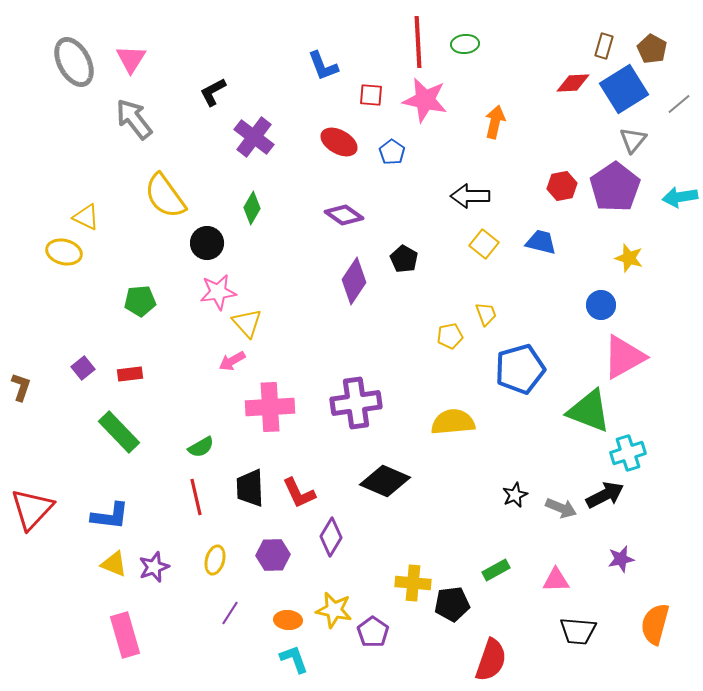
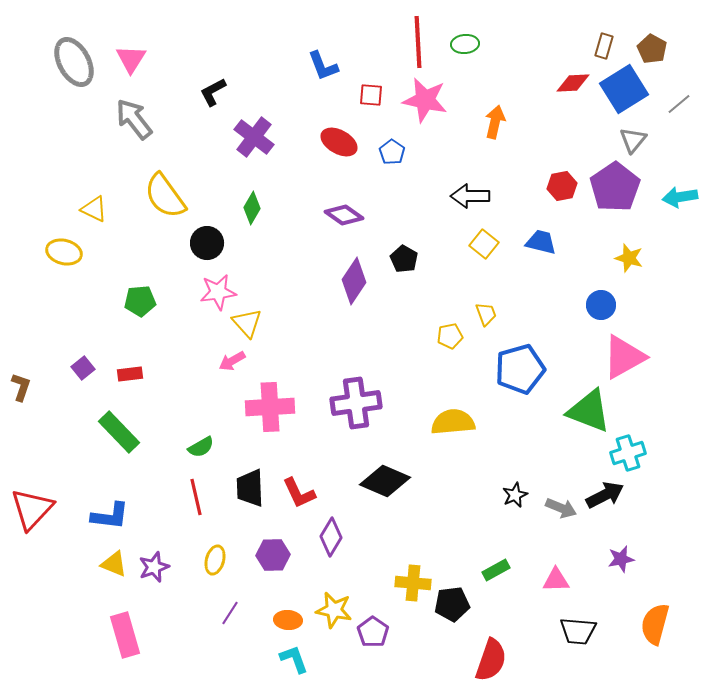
yellow triangle at (86, 217): moved 8 px right, 8 px up
